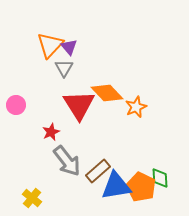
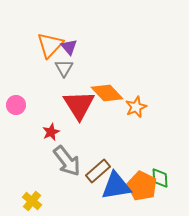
orange pentagon: moved 1 px right, 1 px up
yellow cross: moved 3 px down
